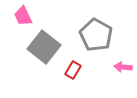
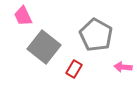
red rectangle: moved 1 px right, 1 px up
